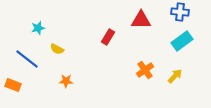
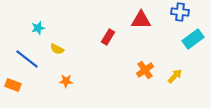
cyan rectangle: moved 11 px right, 2 px up
